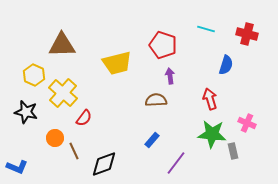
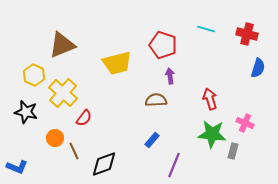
brown triangle: rotated 20 degrees counterclockwise
blue semicircle: moved 32 px right, 3 px down
pink cross: moved 2 px left
gray rectangle: rotated 28 degrees clockwise
purple line: moved 2 px left, 2 px down; rotated 15 degrees counterclockwise
